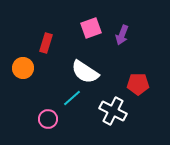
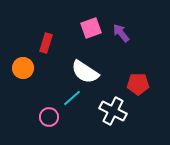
purple arrow: moved 1 px left, 2 px up; rotated 120 degrees clockwise
pink circle: moved 1 px right, 2 px up
